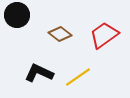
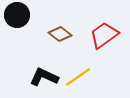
black L-shape: moved 5 px right, 4 px down
